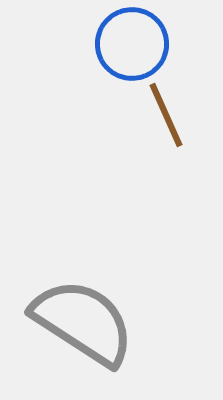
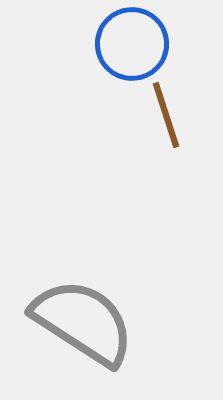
brown line: rotated 6 degrees clockwise
